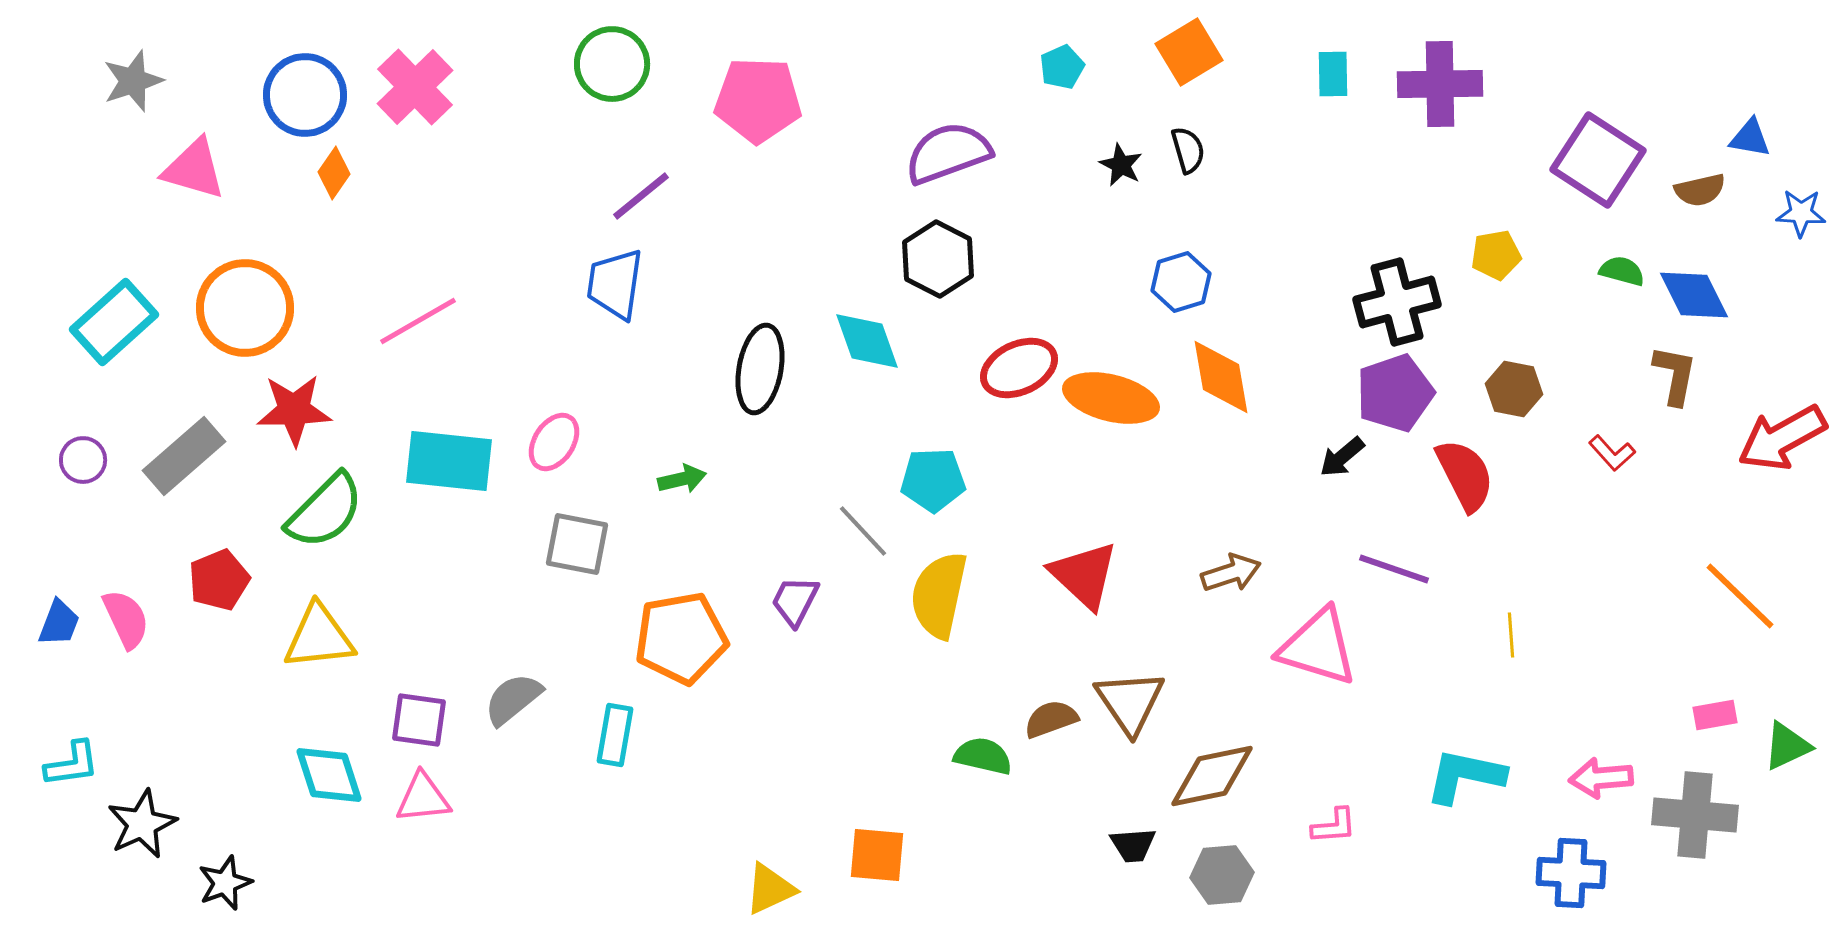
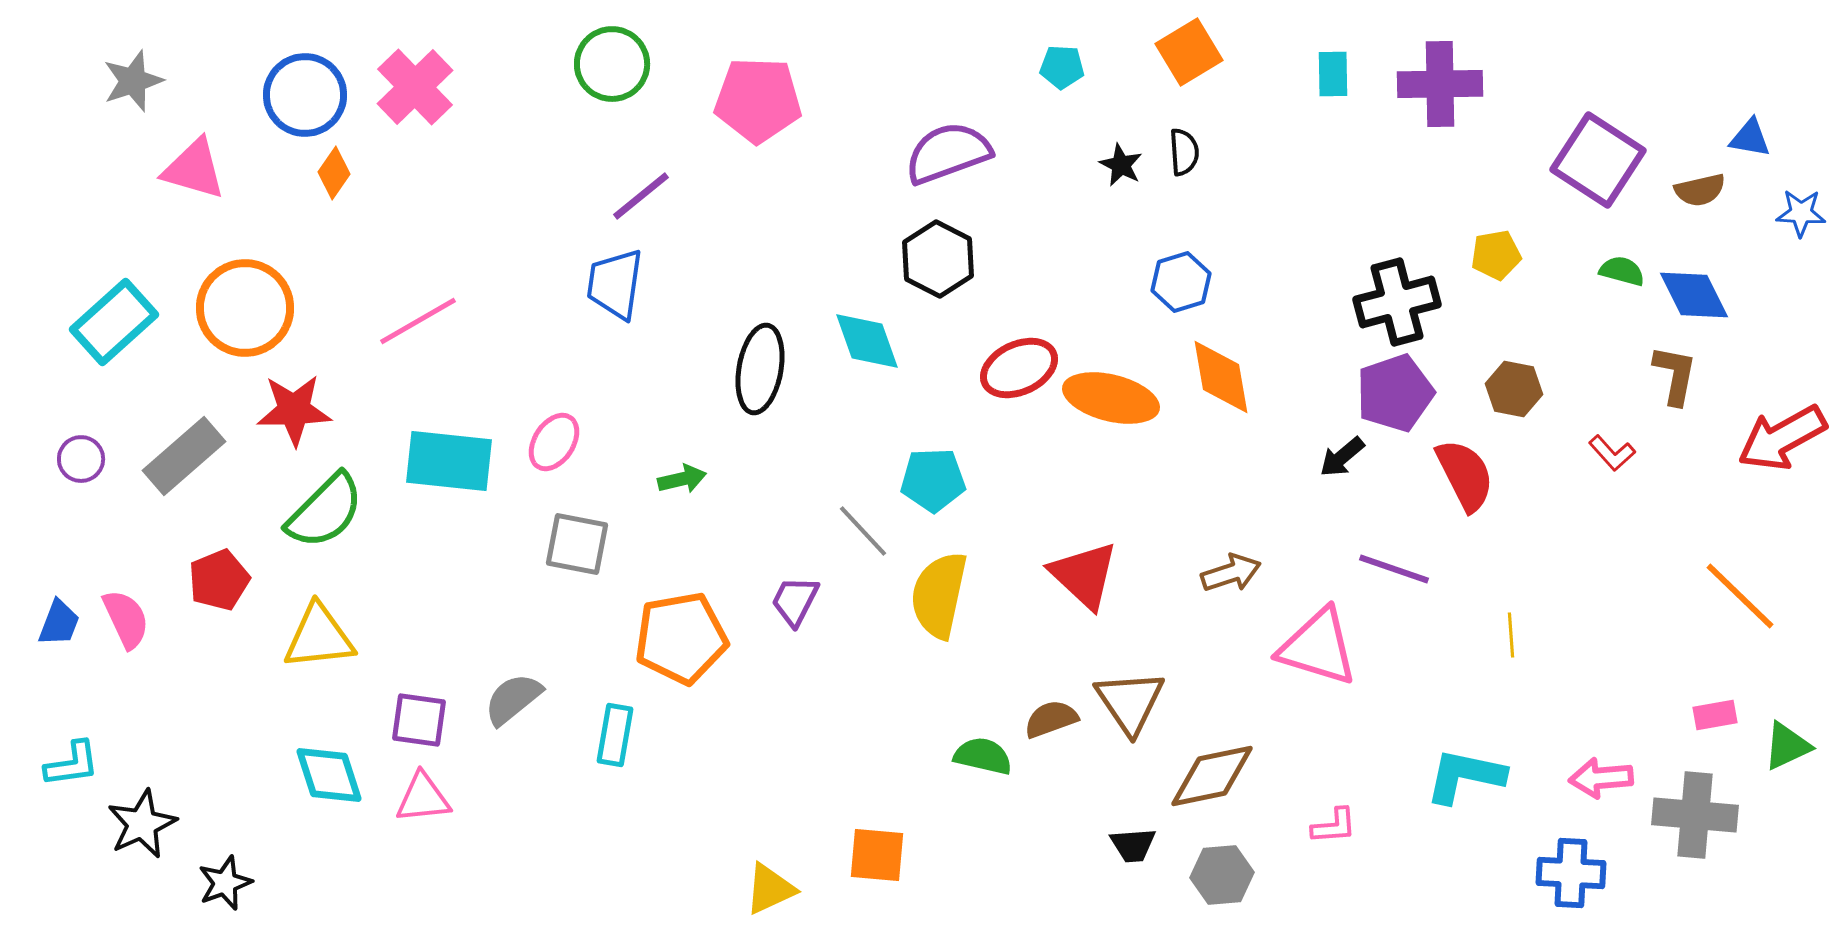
cyan pentagon at (1062, 67): rotated 27 degrees clockwise
black semicircle at (1188, 150): moved 4 px left, 2 px down; rotated 12 degrees clockwise
purple circle at (83, 460): moved 2 px left, 1 px up
